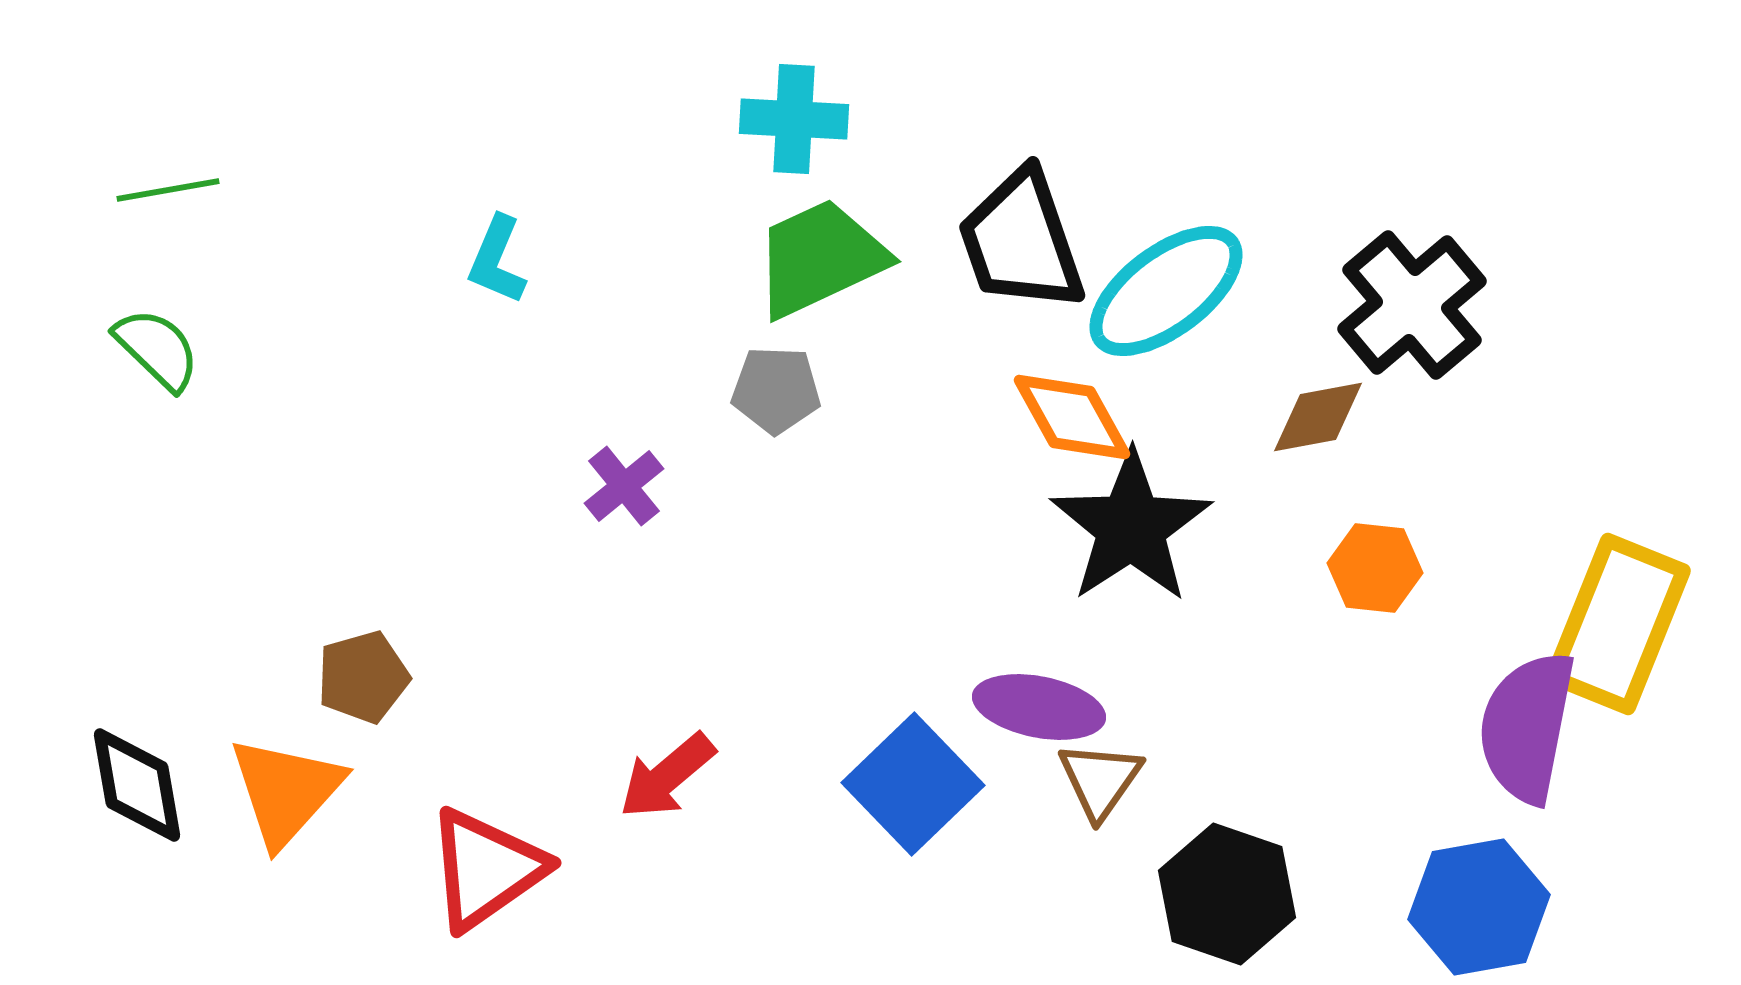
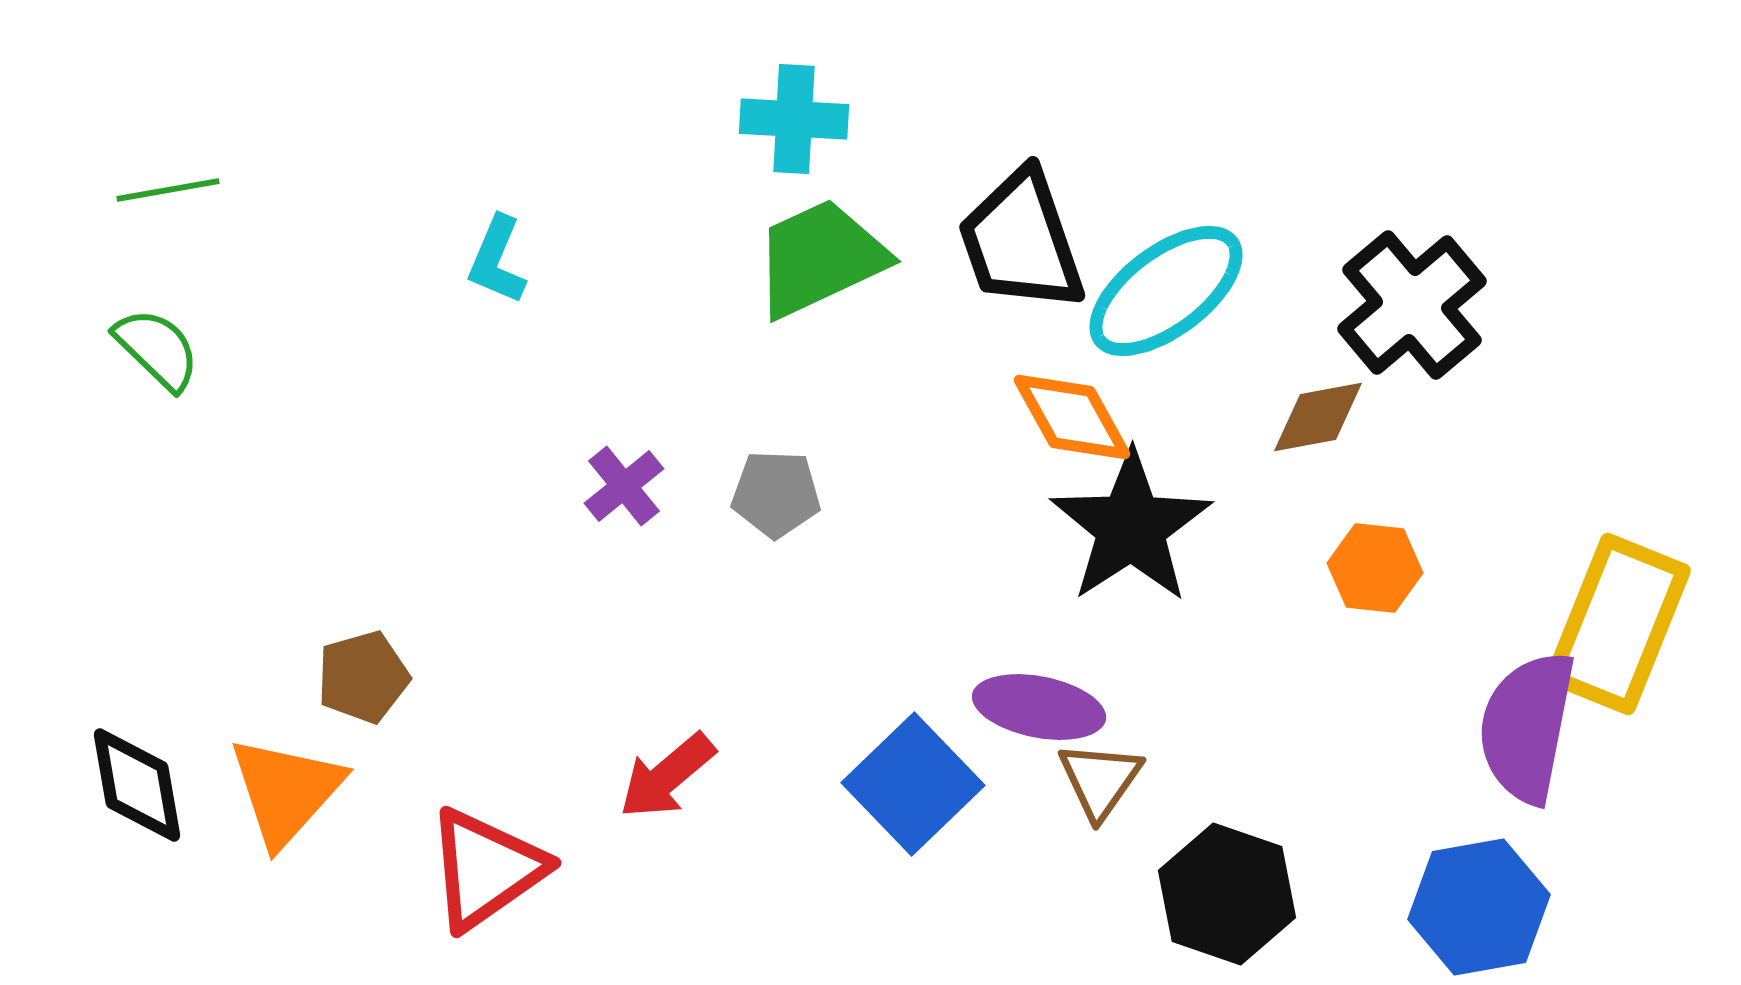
gray pentagon: moved 104 px down
